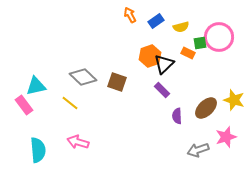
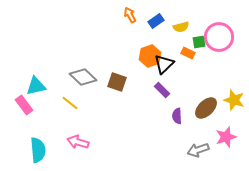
green square: moved 1 px left, 1 px up
